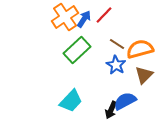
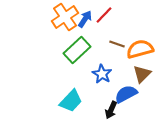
blue arrow: moved 1 px right
brown line: rotated 14 degrees counterclockwise
blue star: moved 14 px left, 9 px down
brown triangle: moved 2 px left, 1 px up
blue semicircle: moved 1 px right, 7 px up
